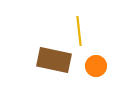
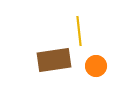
brown rectangle: rotated 20 degrees counterclockwise
